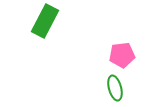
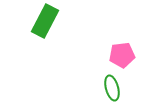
green ellipse: moved 3 px left
